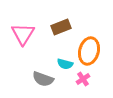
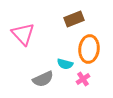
brown rectangle: moved 13 px right, 8 px up
pink triangle: rotated 15 degrees counterclockwise
orange ellipse: moved 2 px up; rotated 8 degrees counterclockwise
gray semicircle: rotated 45 degrees counterclockwise
